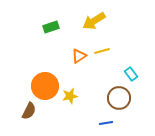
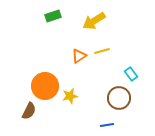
green rectangle: moved 2 px right, 11 px up
blue line: moved 1 px right, 2 px down
